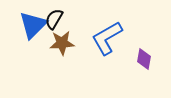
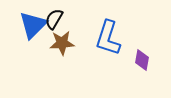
blue L-shape: moved 1 px right; rotated 42 degrees counterclockwise
purple diamond: moved 2 px left, 1 px down
